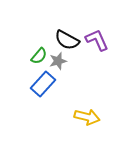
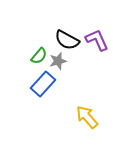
yellow arrow: rotated 145 degrees counterclockwise
